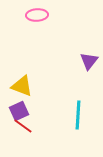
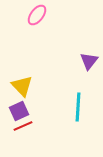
pink ellipse: rotated 50 degrees counterclockwise
yellow triangle: rotated 25 degrees clockwise
cyan line: moved 8 px up
red line: rotated 60 degrees counterclockwise
